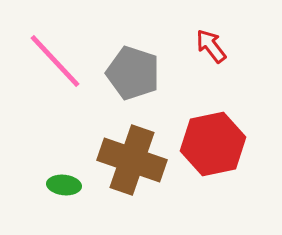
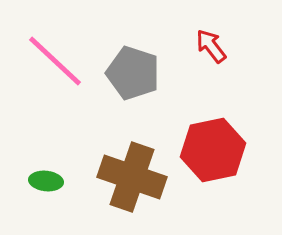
pink line: rotated 4 degrees counterclockwise
red hexagon: moved 6 px down
brown cross: moved 17 px down
green ellipse: moved 18 px left, 4 px up
